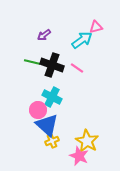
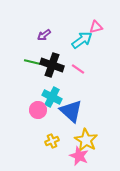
pink line: moved 1 px right, 1 px down
blue triangle: moved 24 px right, 14 px up
yellow star: moved 1 px left, 1 px up
